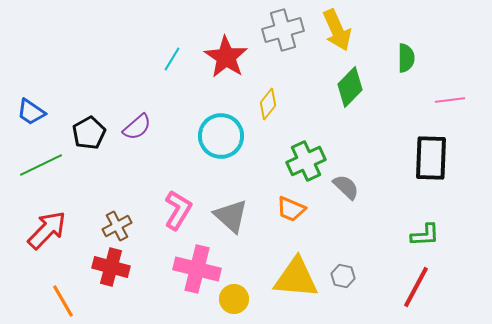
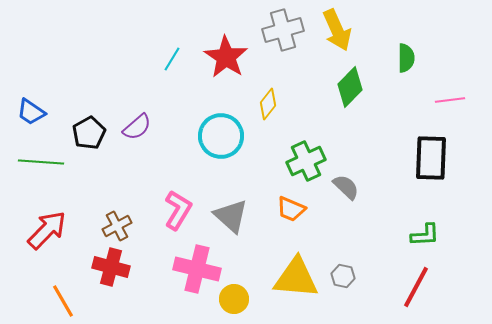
green line: moved 3 px up; rotated 30 degrees clockwise
